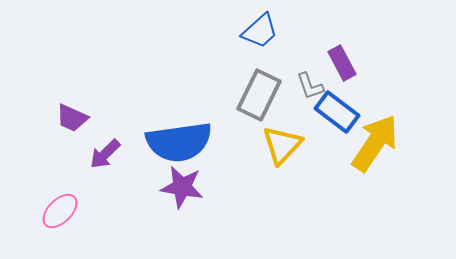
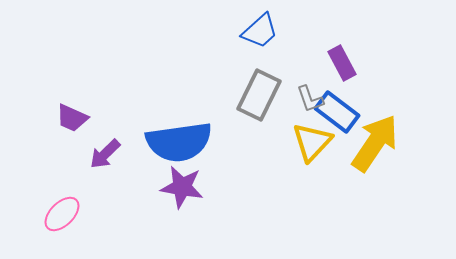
gray L-shape: moved 13 px down
yellow triangle: moved 30 px right, 3 px up
pink ellipse: moved 2 px right, 3 px down
